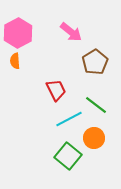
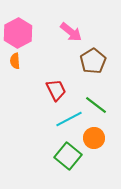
brown pentagon: moved 2 px left, 1 px up
